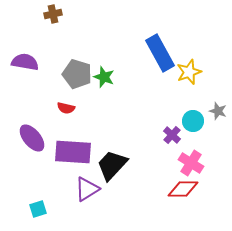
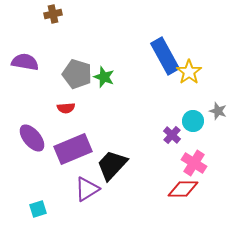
blue rectangle: moved 5 px right, 3 px down
yellow star: rotated 15 degrees counterclockwise
red semicircle: rotated 18 degrees counterclockwise
purple rectangle: moved 3 px up; rotated 27 degrees counterclockwise
pink cross: moved 3 px right
